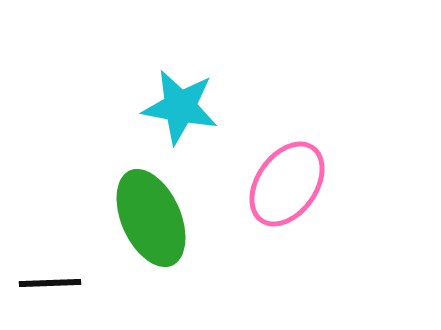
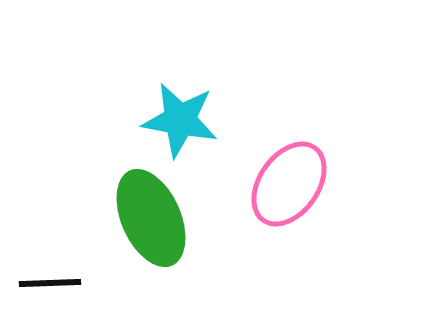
cyan star: moved 13 px down
pink ellipse: moved 2 px right
